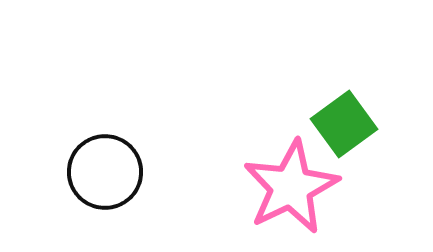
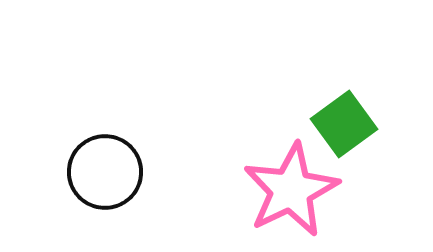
pink star: moved 3 px down
